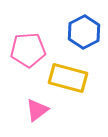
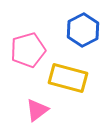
blue hexagon: moved 1 px left, 2 px up
pink pentagon: rotated 12 degrees counterclockwise
